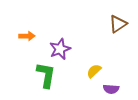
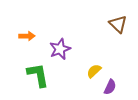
brown triangle: rotated 42 degrees counterclockwise
green L-shape: moved 8 px left; rotated 20 degrees counterclockwise
purple semicircle: moved 1 px left, 2 px up; rotated 70 degrees counterclockwise
